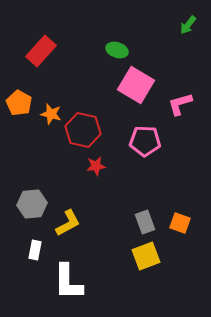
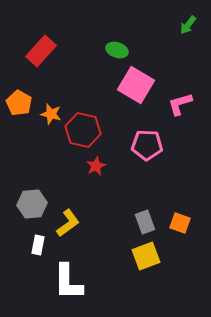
pink pentagon: moved 2 px right, 4 px down
red star: rotated 18 degrees counterclockwise
yellow L-shape: rotated 8 degrees counterclockwise
white rectangle: moved 3 px right, 5 px up
